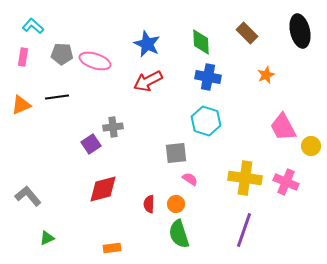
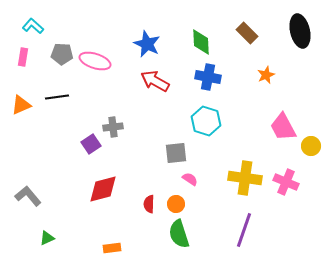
red arrow: moved 7 px right; rotated 56 degrees clockwise
